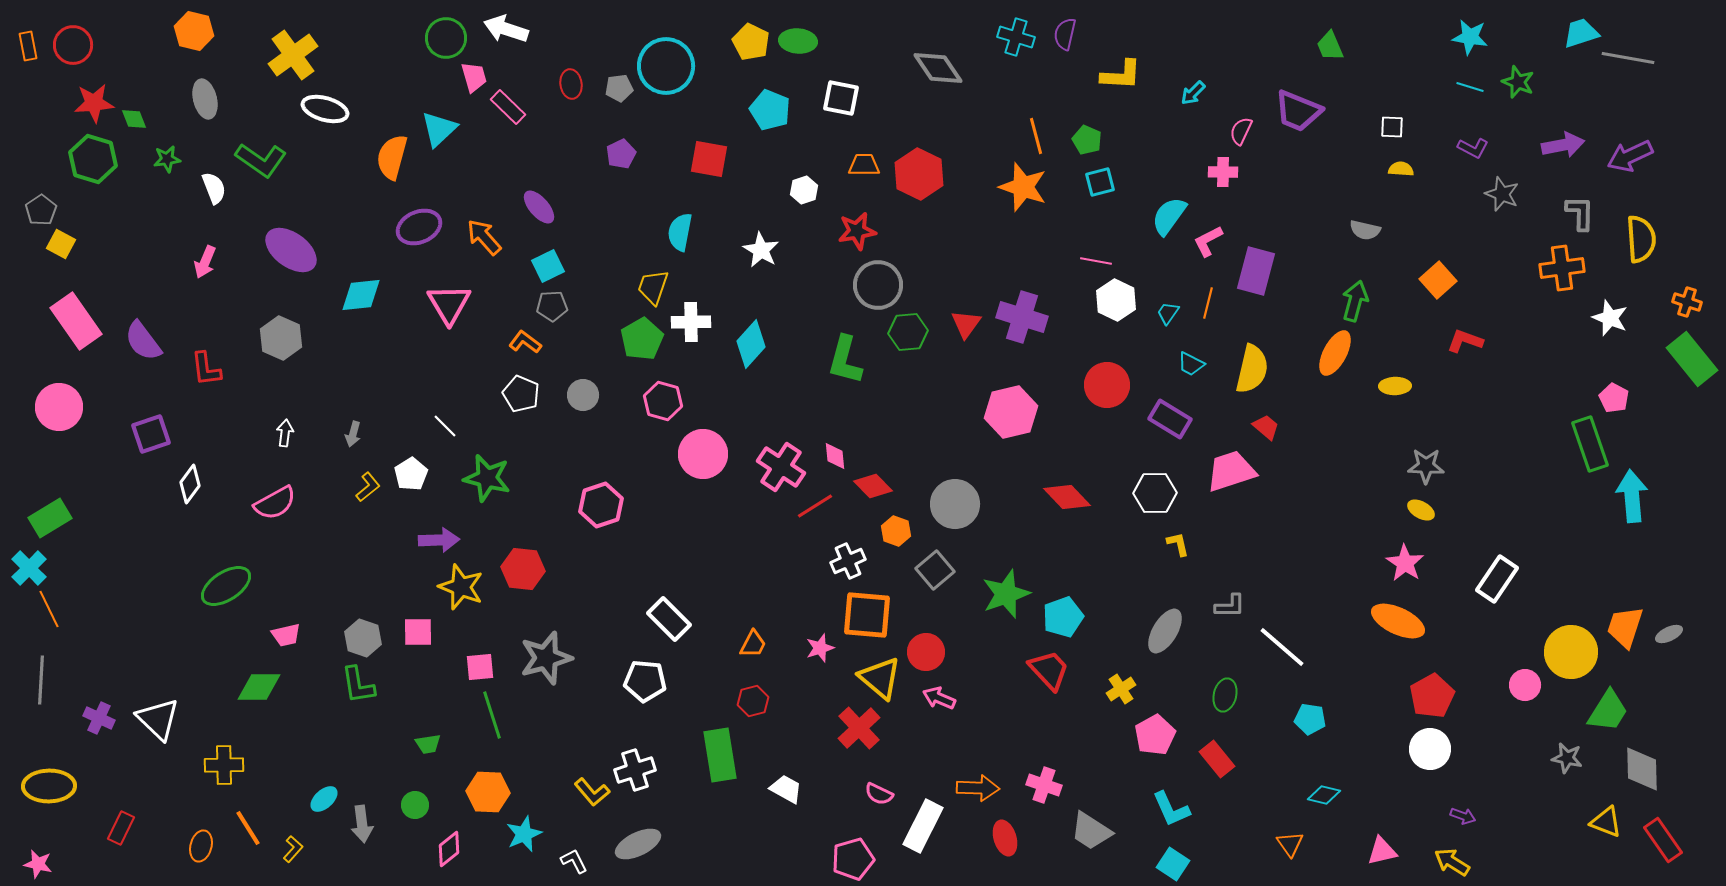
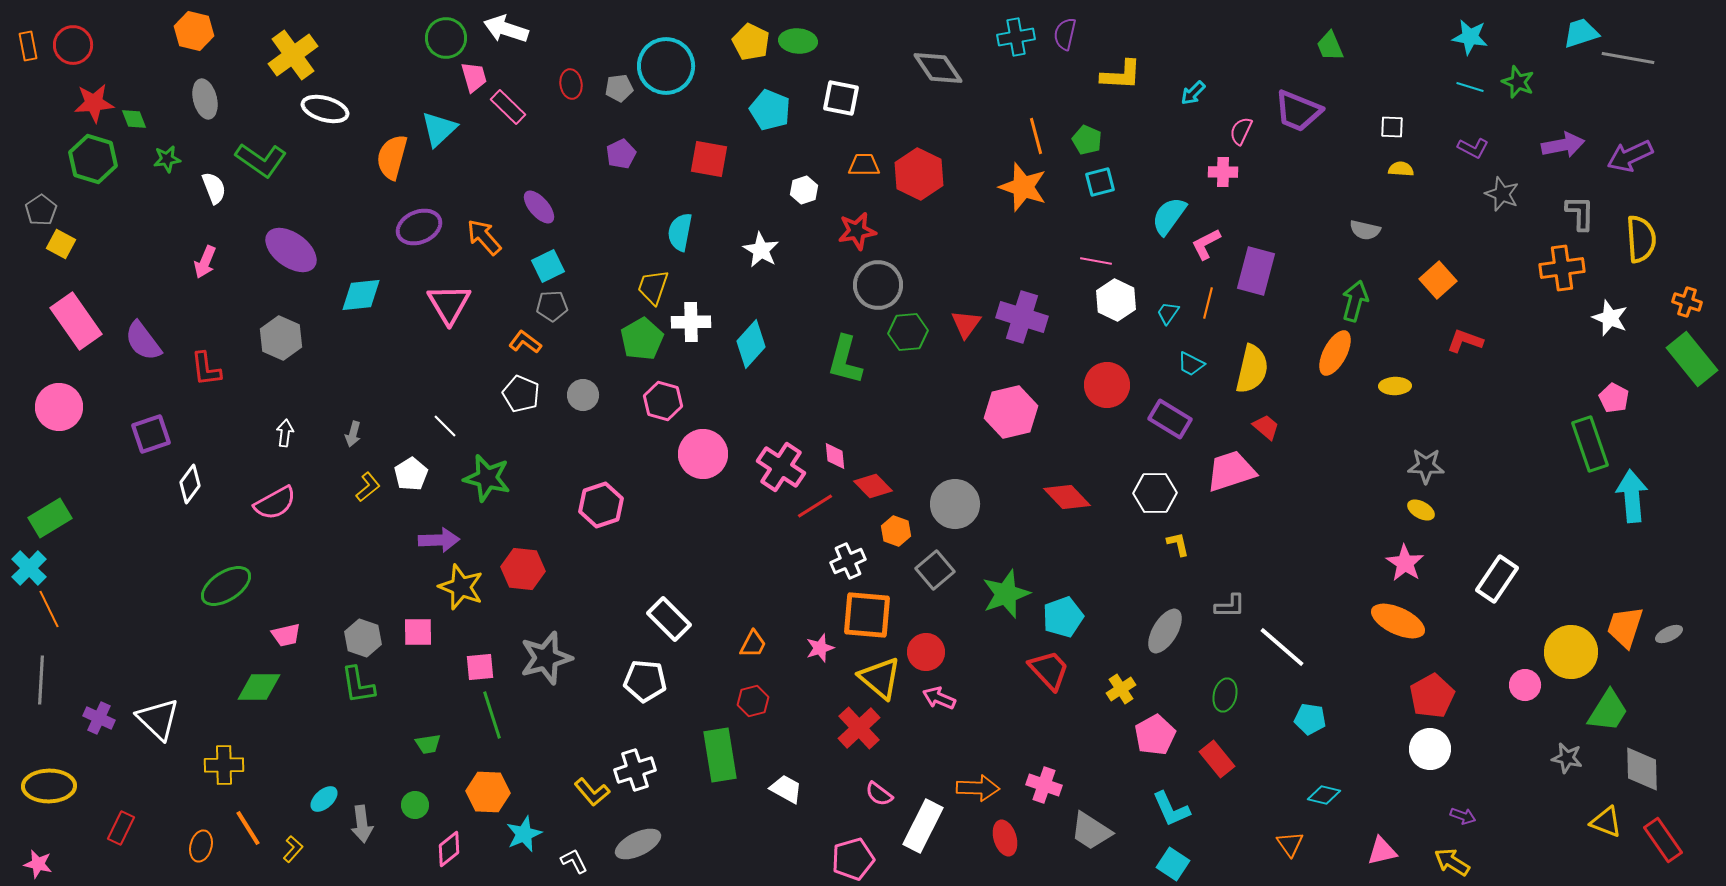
cyan cross at (1016, 37): rotated 27 degrees counterclockwise
pink L-shape at (1208, 241): moved 2 px left, 3 px down
pink semicircle at (879, 794): rotated 12 degrees clockwise
